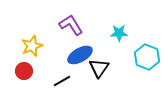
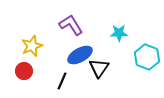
black line: rotated 36 degrees counterclockwise
